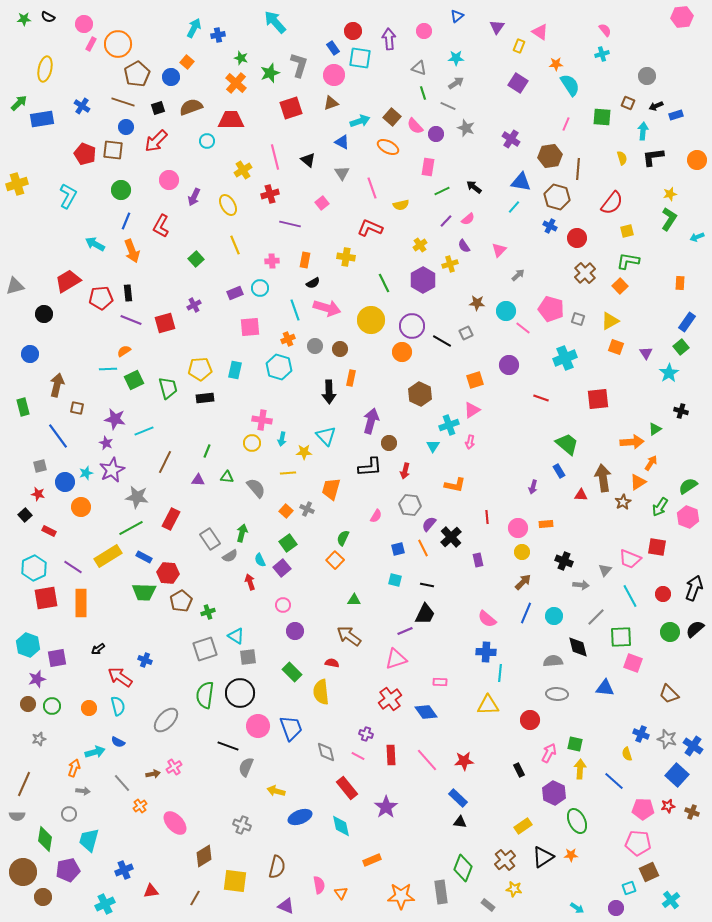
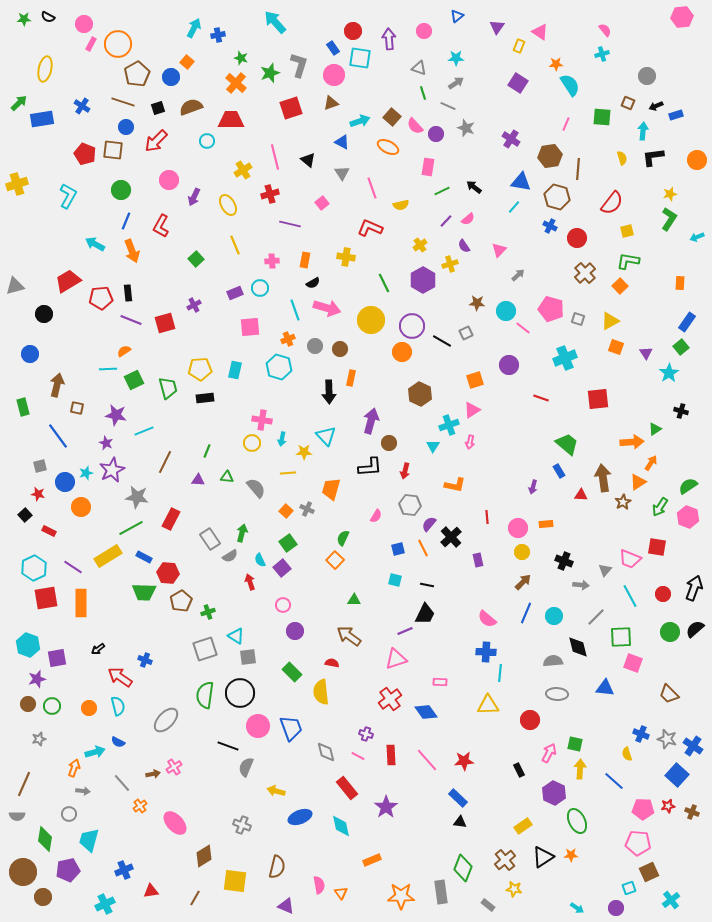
purple star at (115, 419): moved 1 px right, 4 px up
